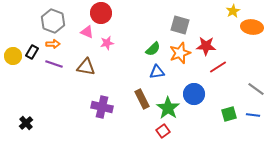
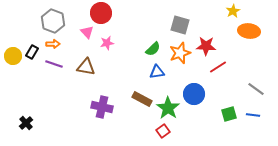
orange ellipse: moved 3 px left, 4 px down
pink triangle: rotated 24 degrees clockwise
brown rectangle: rotated 36 degrees counterclockwise
